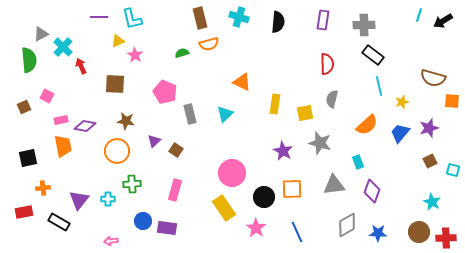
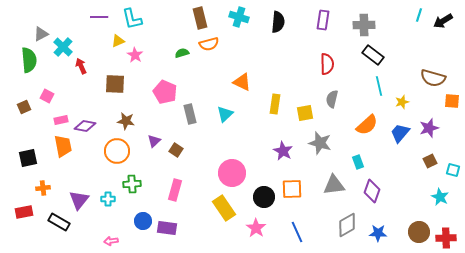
cyan star at (432, 202): moved 8 px right, 5 px up
